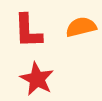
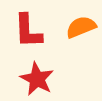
orange semicircle: rotated 8 degrees counterclockwise
